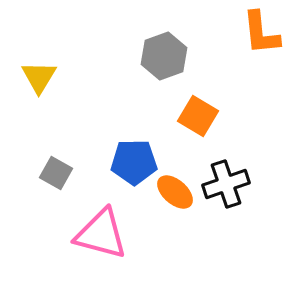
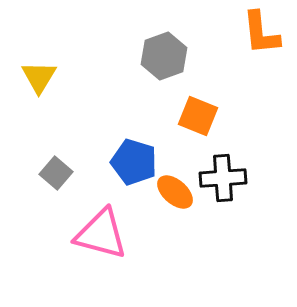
orange square: rotated 9 degrees counterclockwise
blue pentagon: rotated 18 degrees clockwise
gray square: rotated 12 degrees clockwise
black cross: moved 3 px left, 6 px up; rotated 15 degrees clockwise
